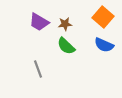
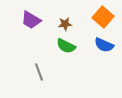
purple trapezoid: moved 8 px left, 2 px up
green semicircle: rotated 18 degrees counterclockwise
gray line: moved 1 px right, 3 px down
